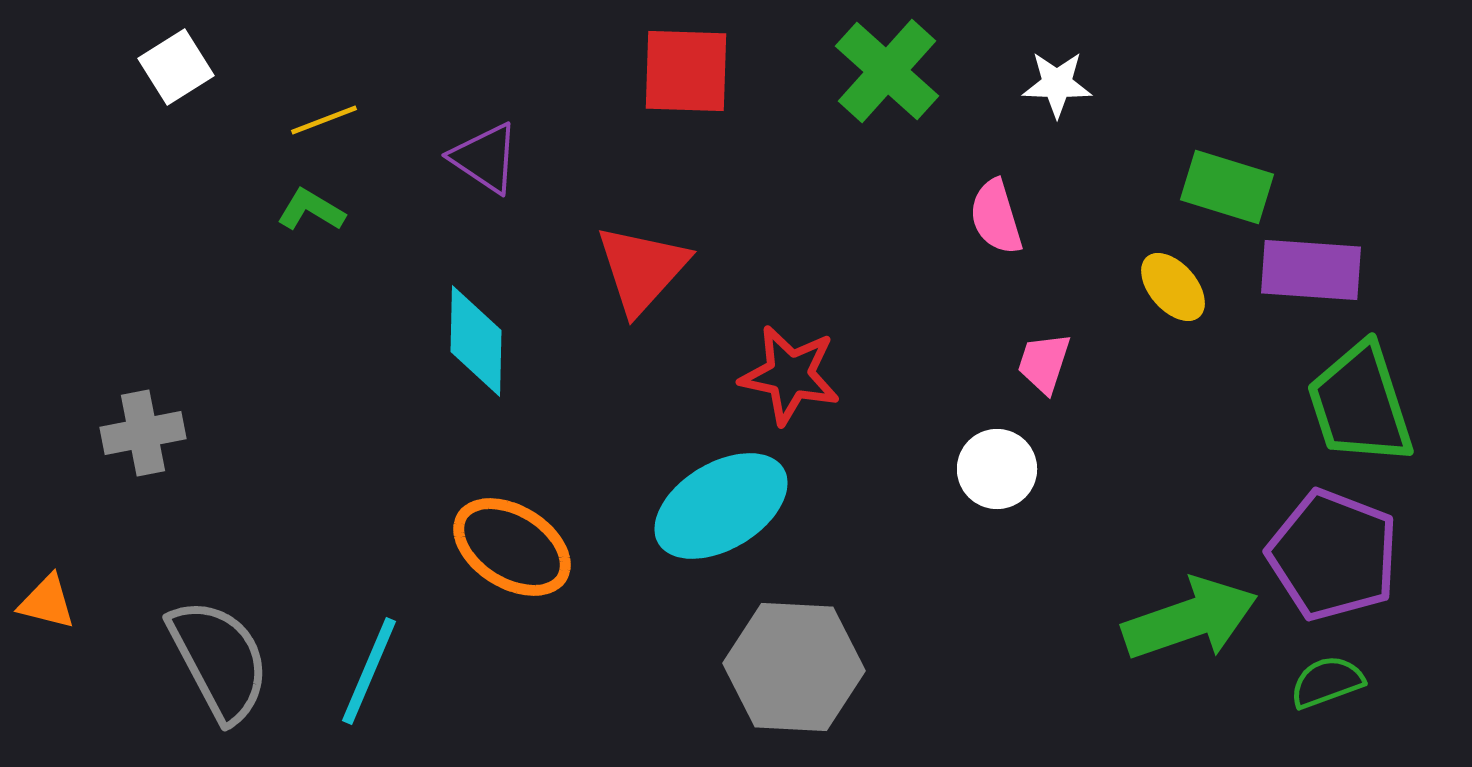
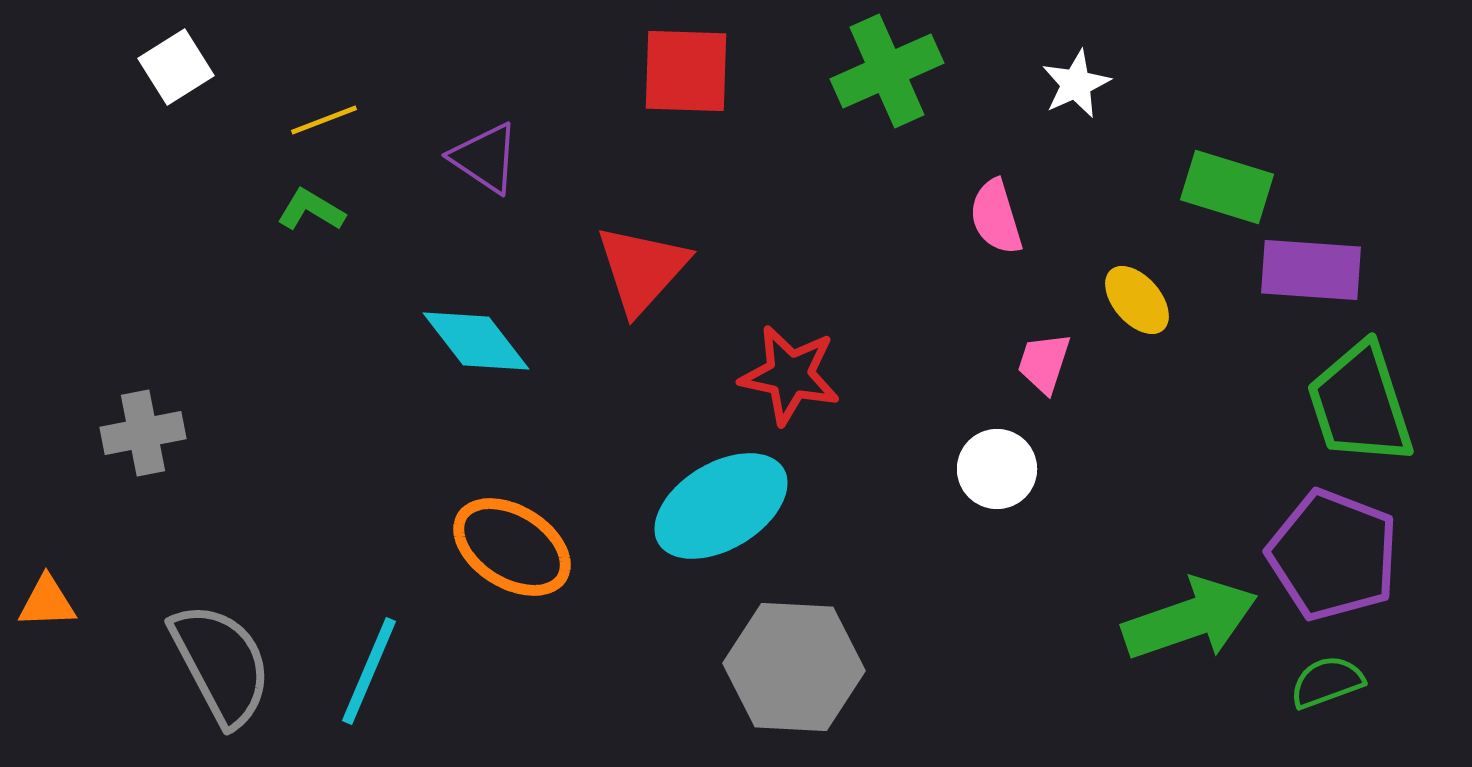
green cross: rotated 24 degrees clockwise
white star: moved 19 px right; rotated 26 degrees counterclockwise
yellow ellipse: moved 36 px left, 13 px down
cyan diamond: rotated 39 degrees counterclockwise
orange triangle: rotated 16 degrees counterclockwise
gray semicircle: moved 2 px right, 4 px down
